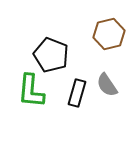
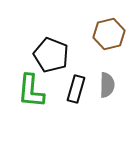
gray semicircle: rotated 145 degrees counterclockwise
black rectangle: moved 1 px left, 4 px up
